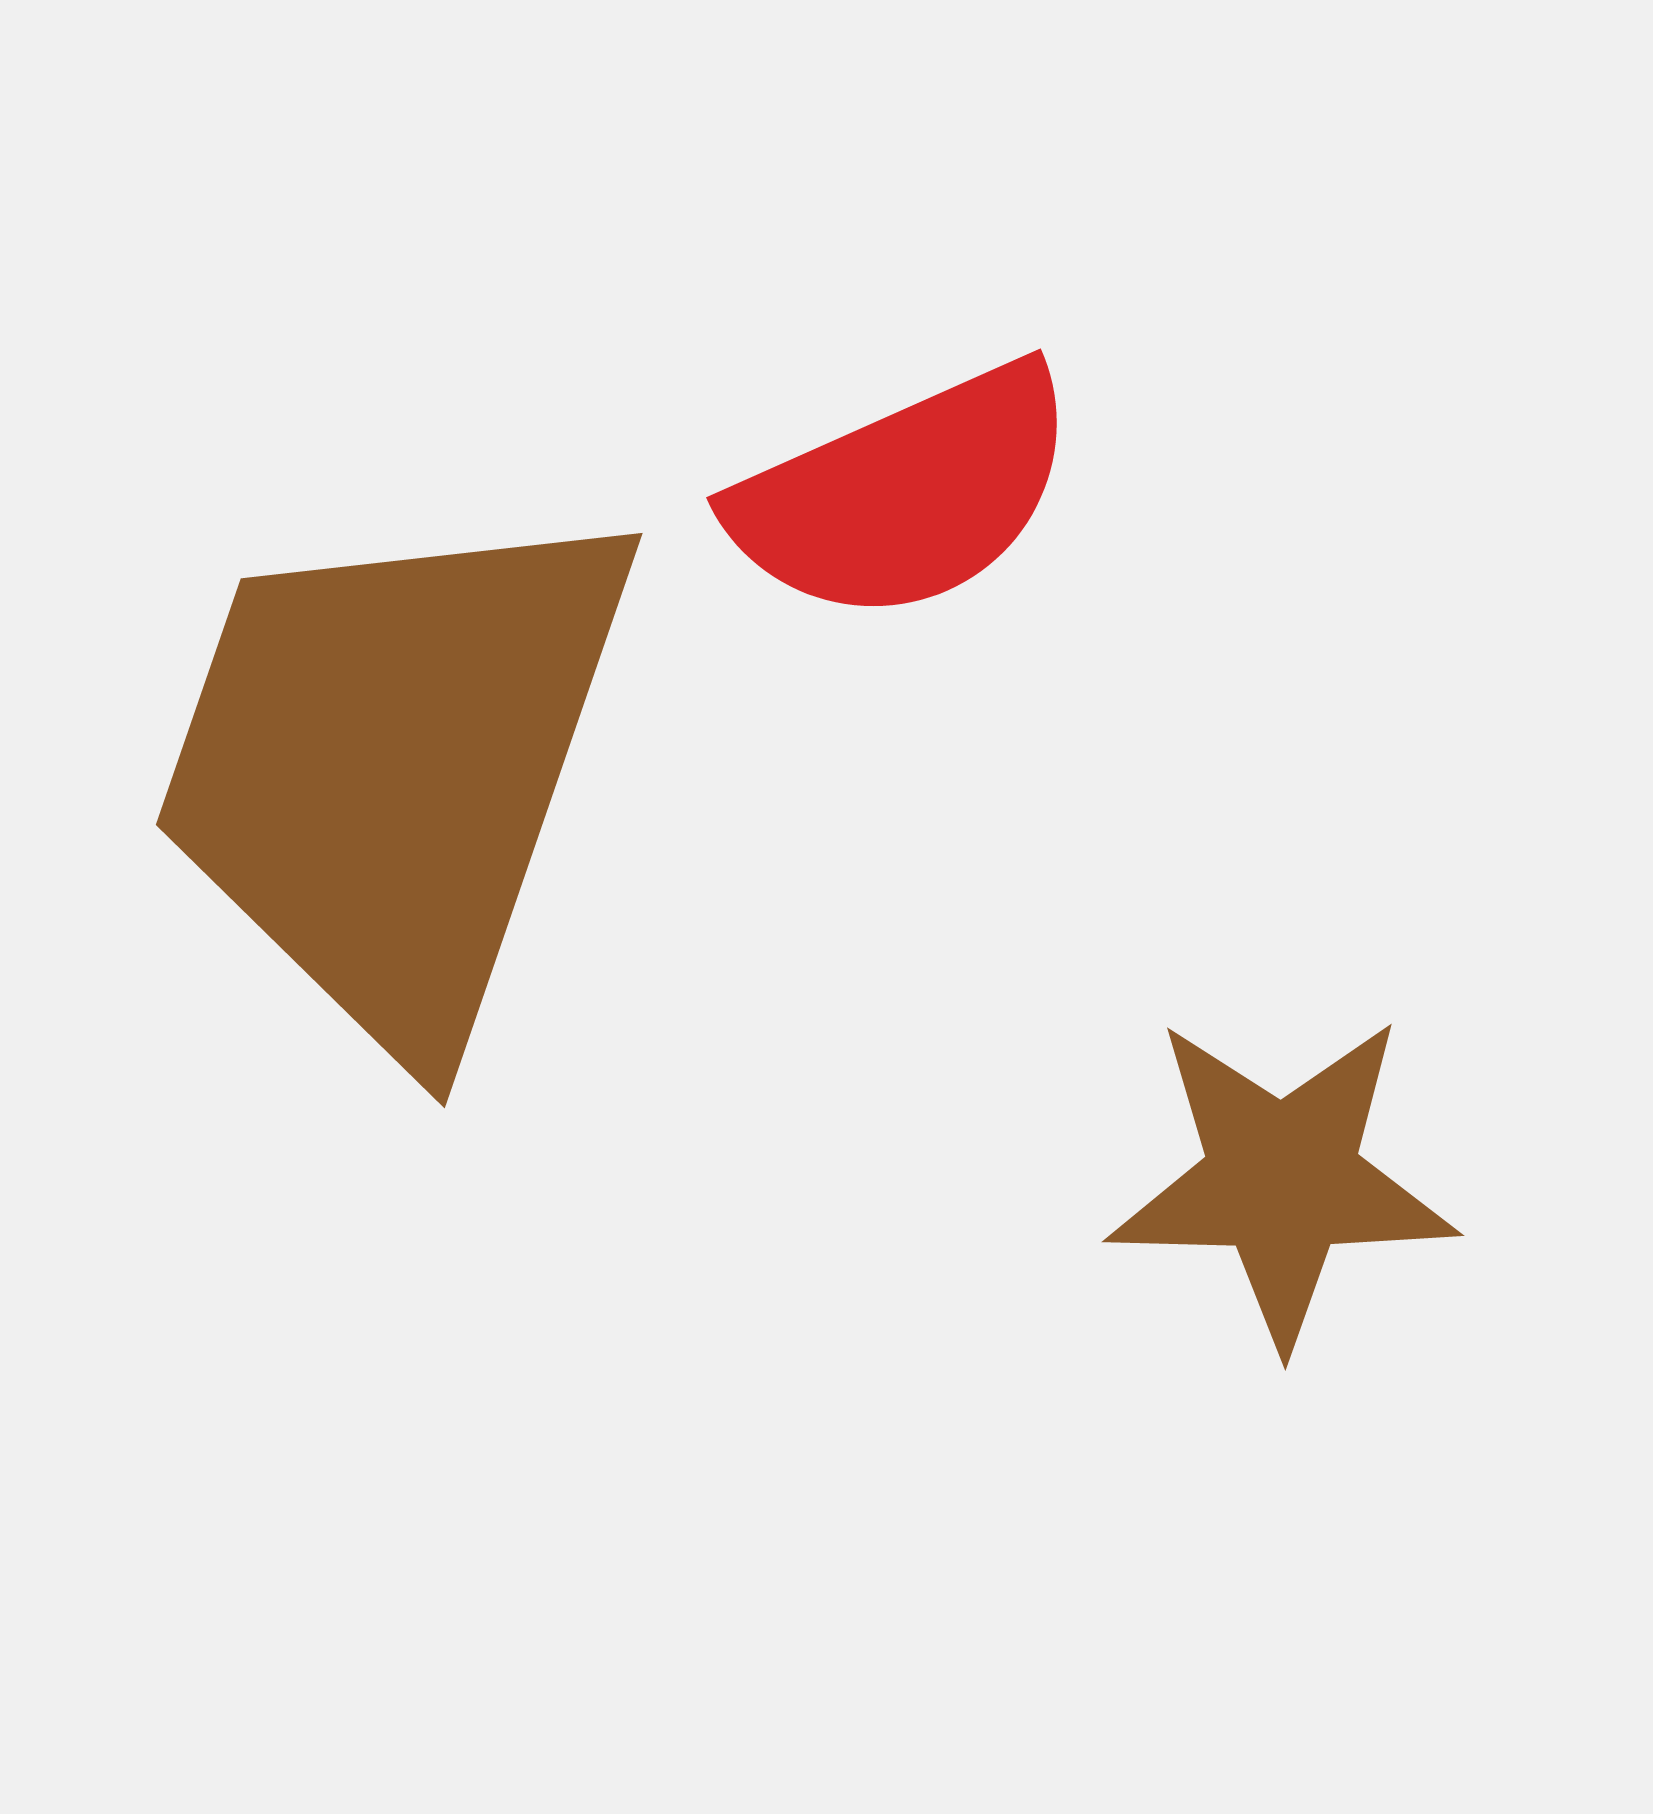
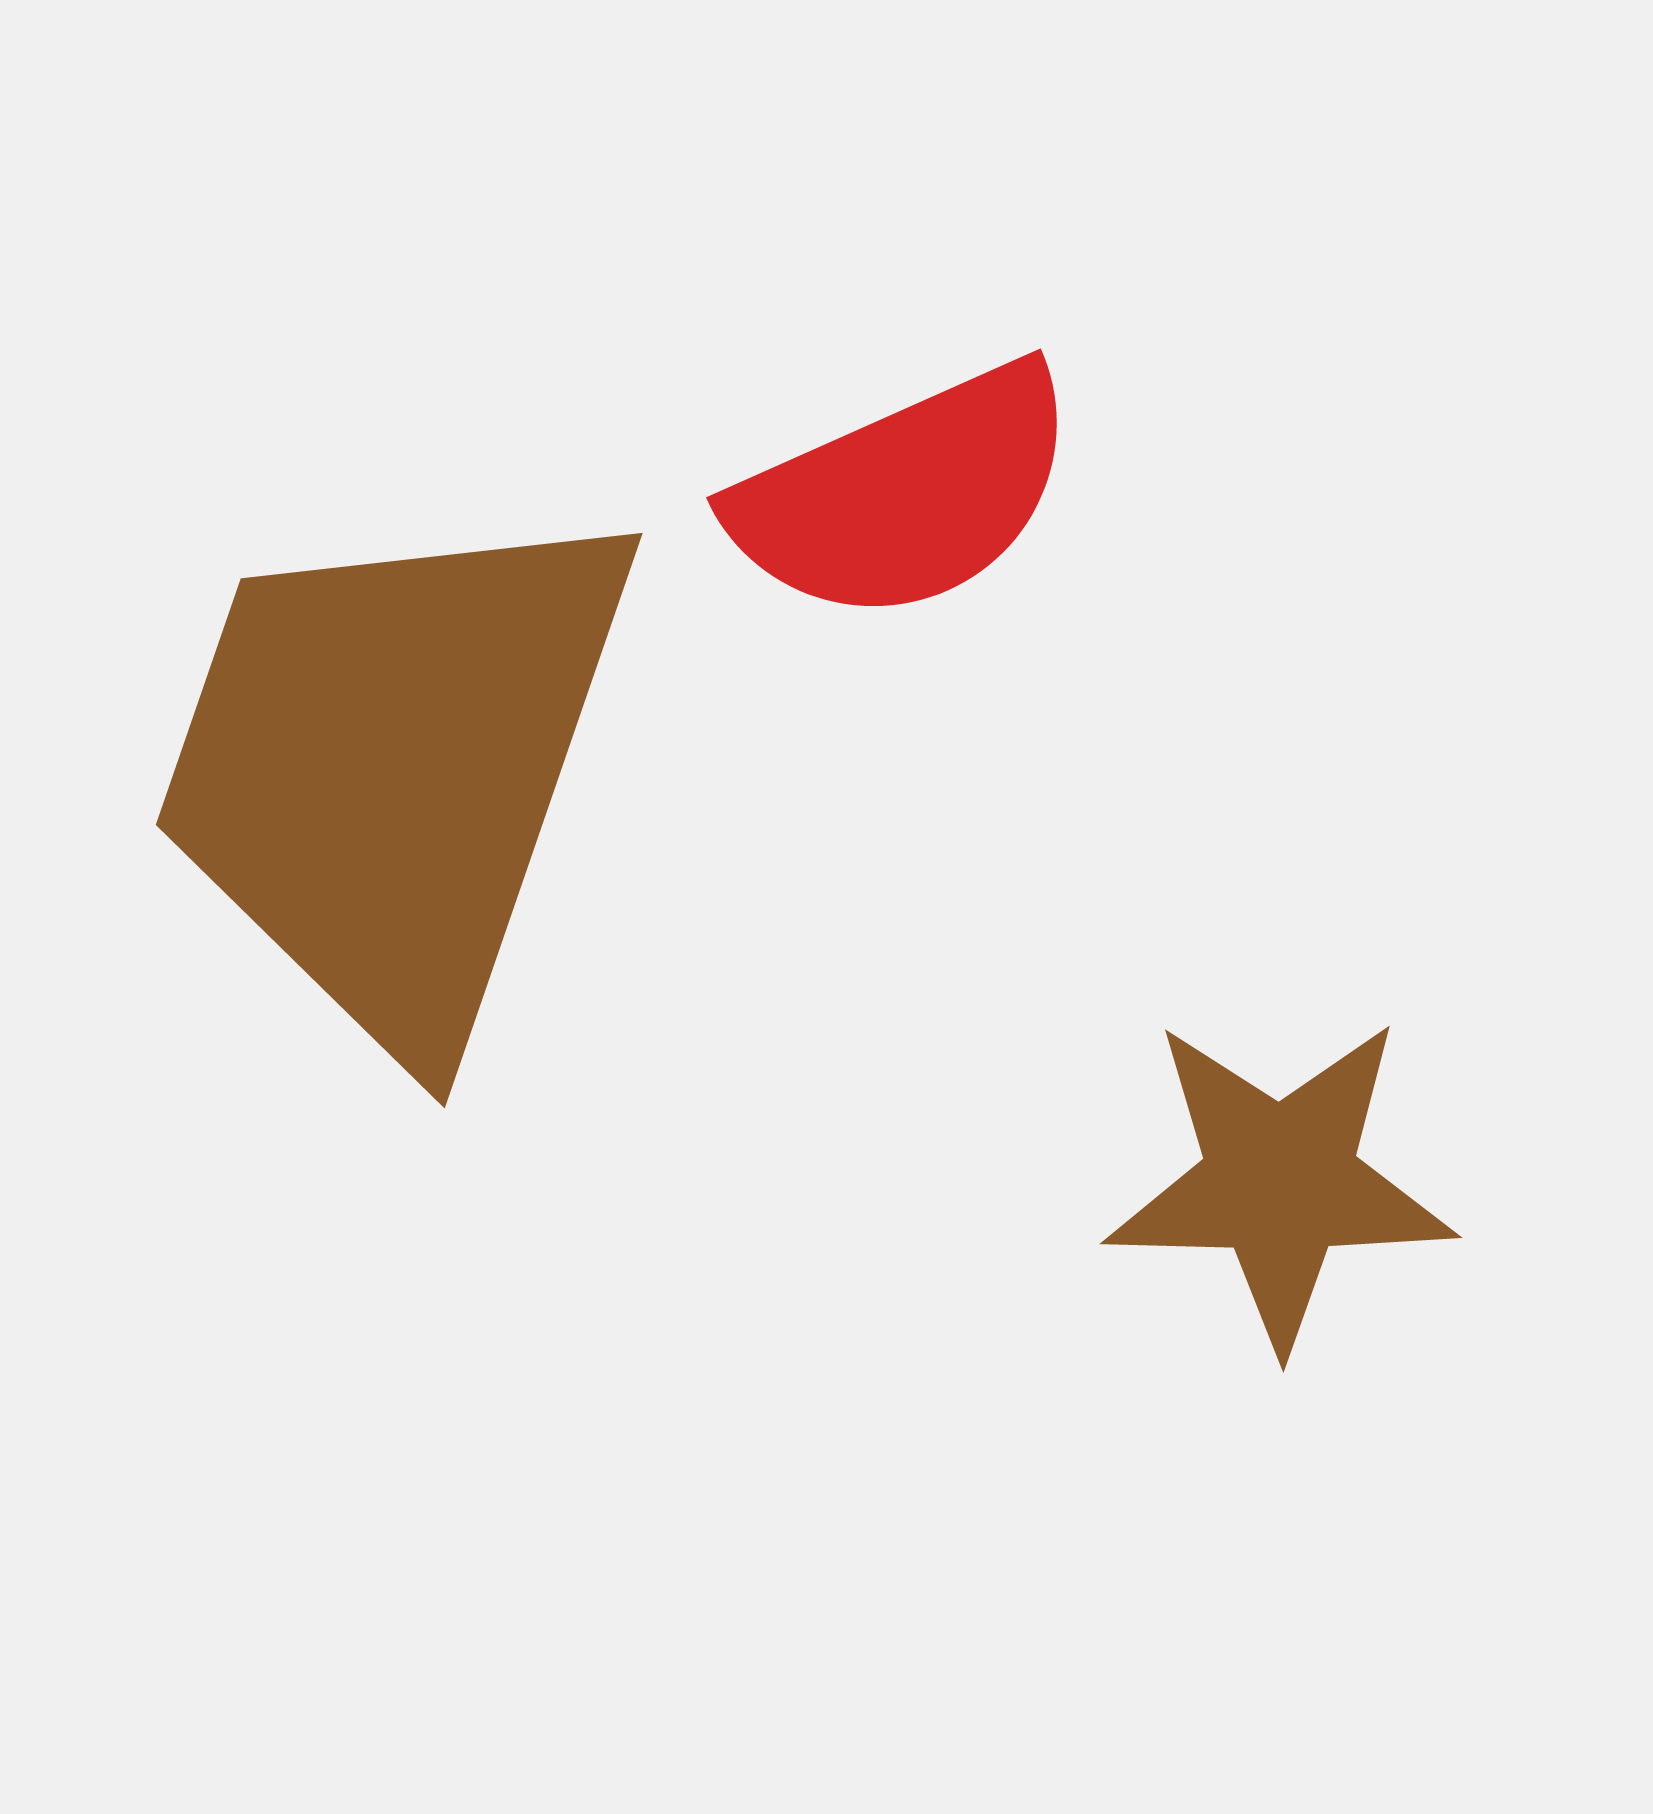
brown star: moved 2 px left, 2 px down
